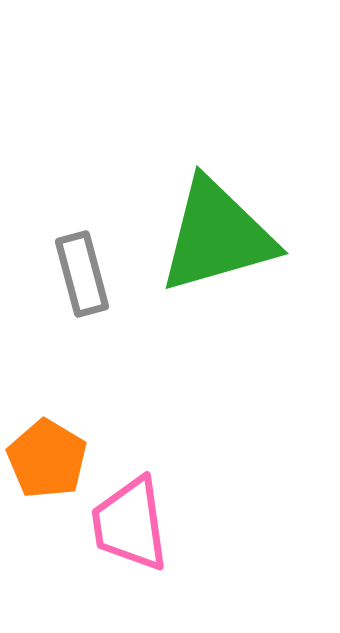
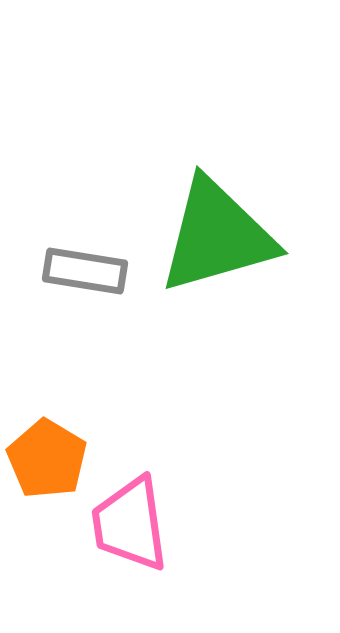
gray rectangle: moved 3 px right, 3 px up; rotated 66 degrees counterclockwise
